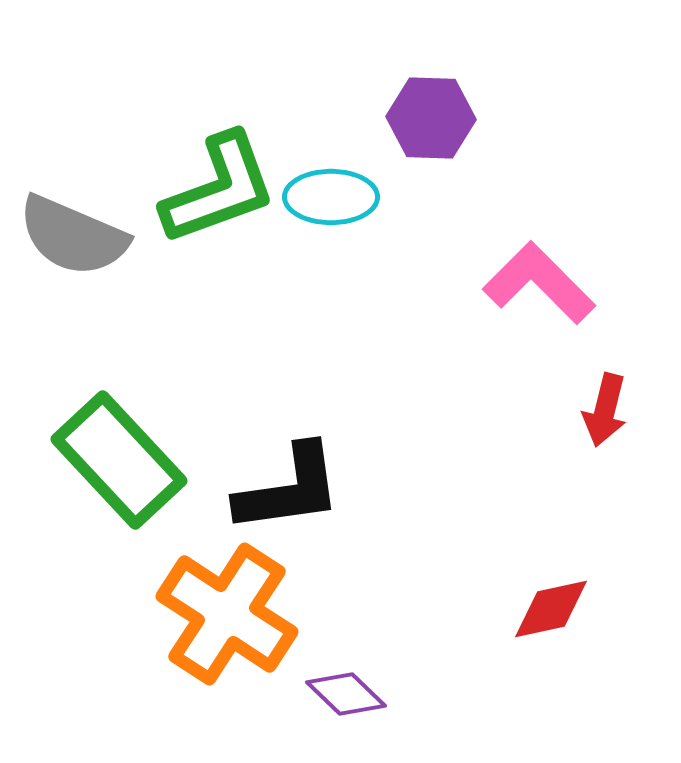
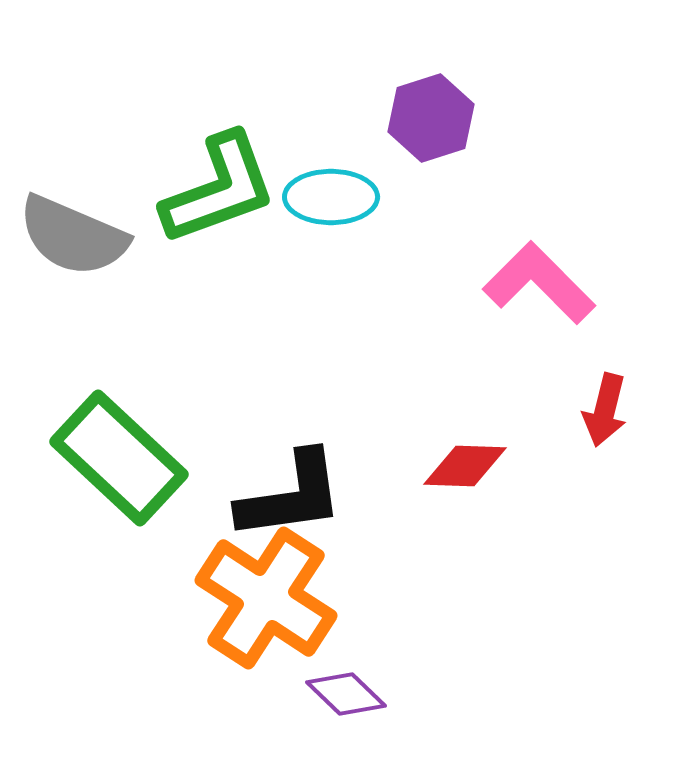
purple hexagon: rotated 20 degrees counterclockwise
green rectangle: moved 2 px up; rotated 4 degrees counterclockwise
black L-shape: moved 2 px right, 7 px down
red diamond: moved 86 px left, 143 px up; rotated 14 degrees clockwise
orange cross: moved 39 px right, 16 px up
